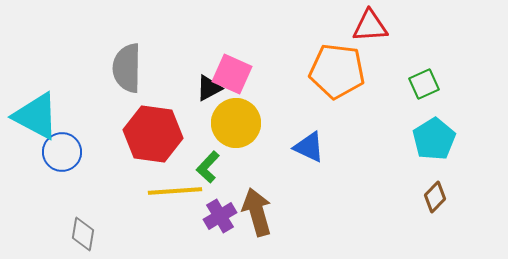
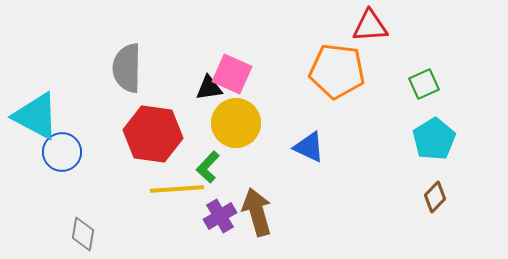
black triangle: rotated 20 degrees clockwise
yellow line: moved 2 px right, 2 px up
